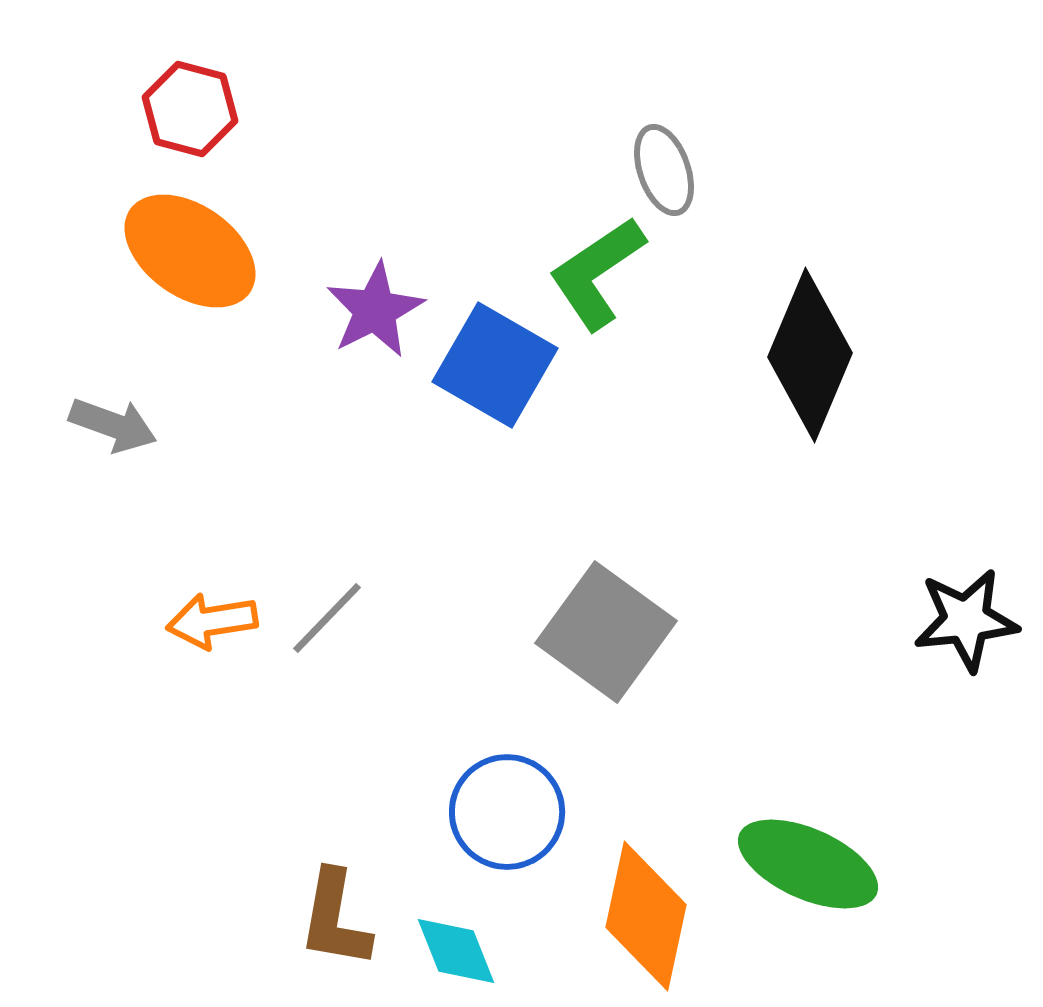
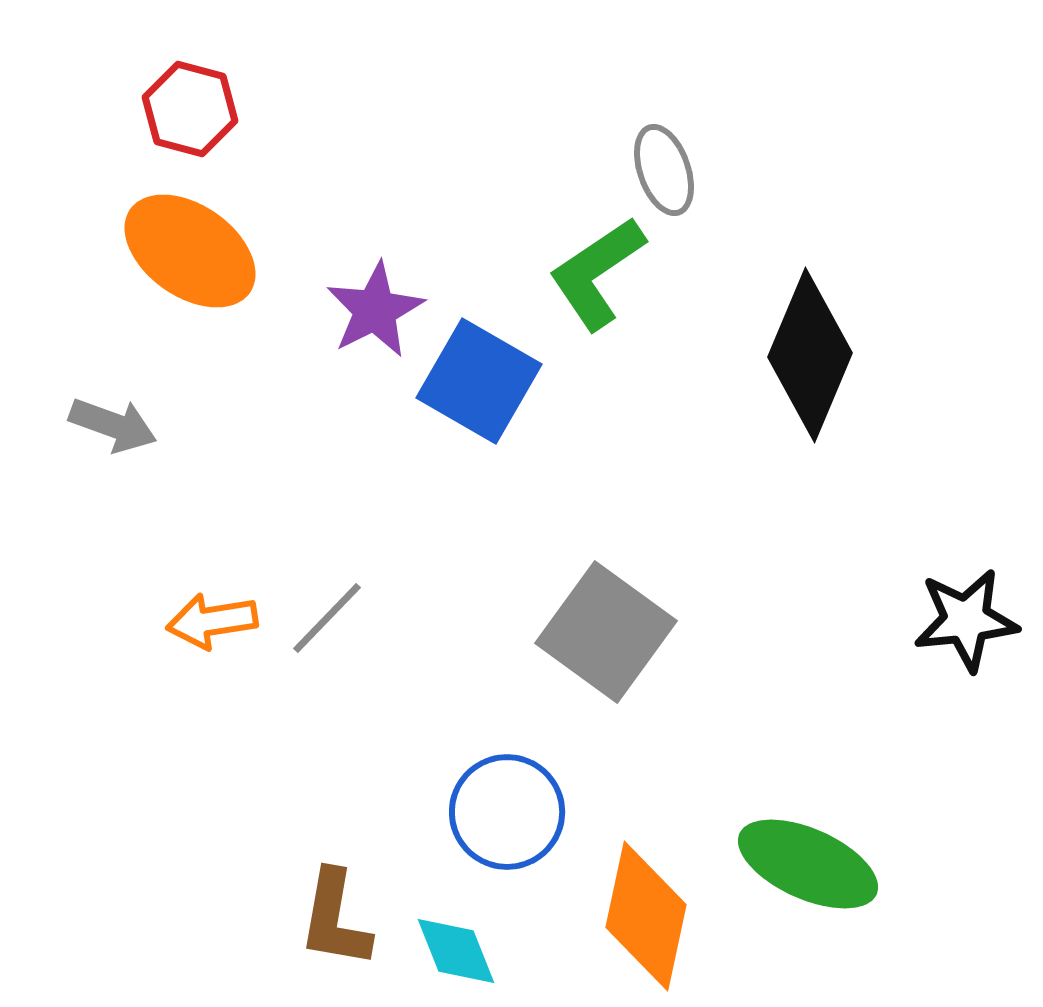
blue square: moved 16 px left, 16 px down
